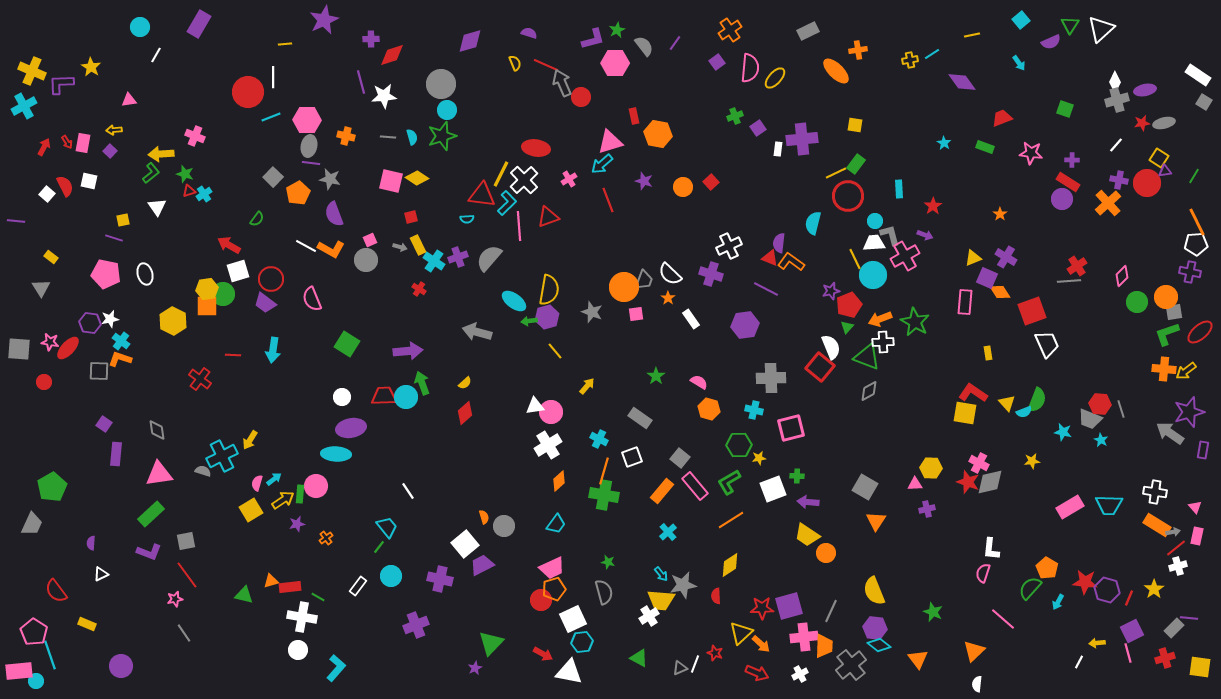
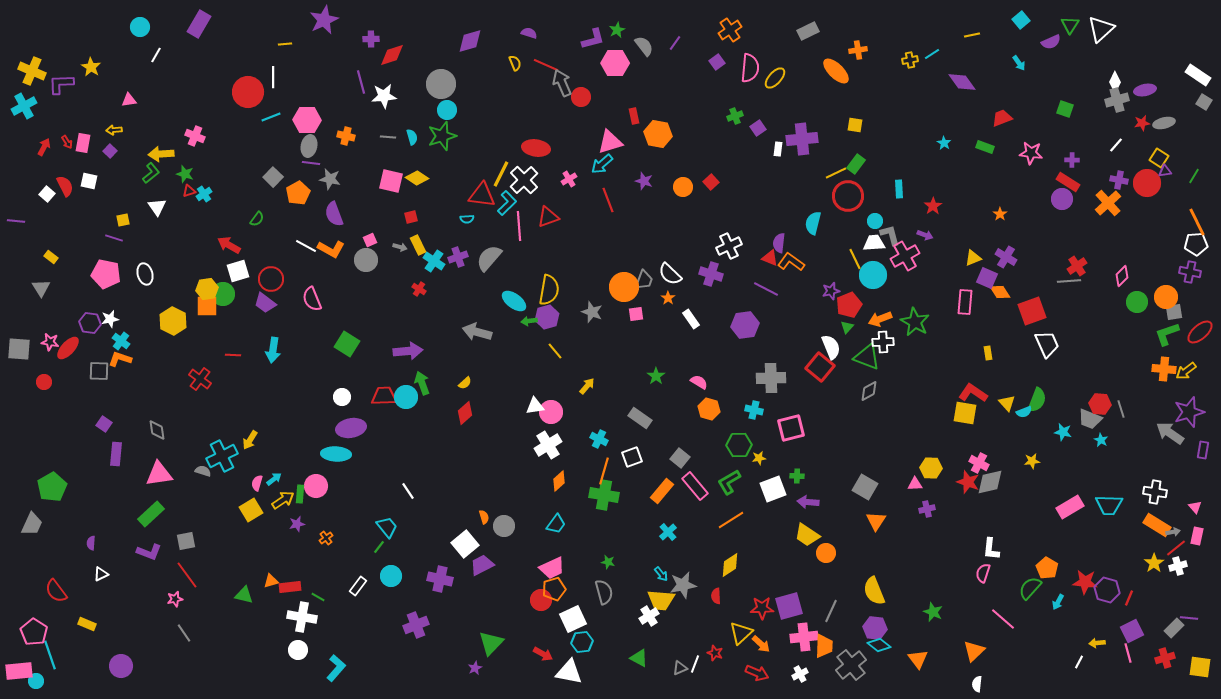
yellow star at (1154, 589): moved 26 px up
